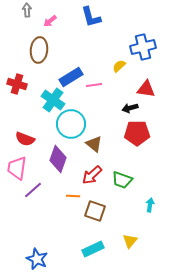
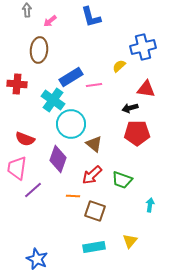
red cross: rotated 12 degrees counterclockwise
cyan rectangle: moved 1 px right, 2 px up; rotated 15 degrees clockwise
